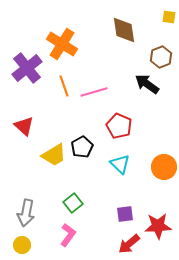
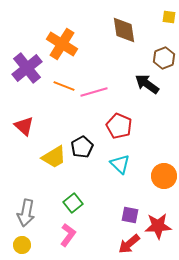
brown hexagon: moved 3 px right, 1 px down
orange line: rotated 50 degrees counterclockwise
yellow trapezoid: moved 2 px down
orange circle: moved 9 px down
purple square: moved 5 px right, 1 px down; rotated 18 degrees clockwise
